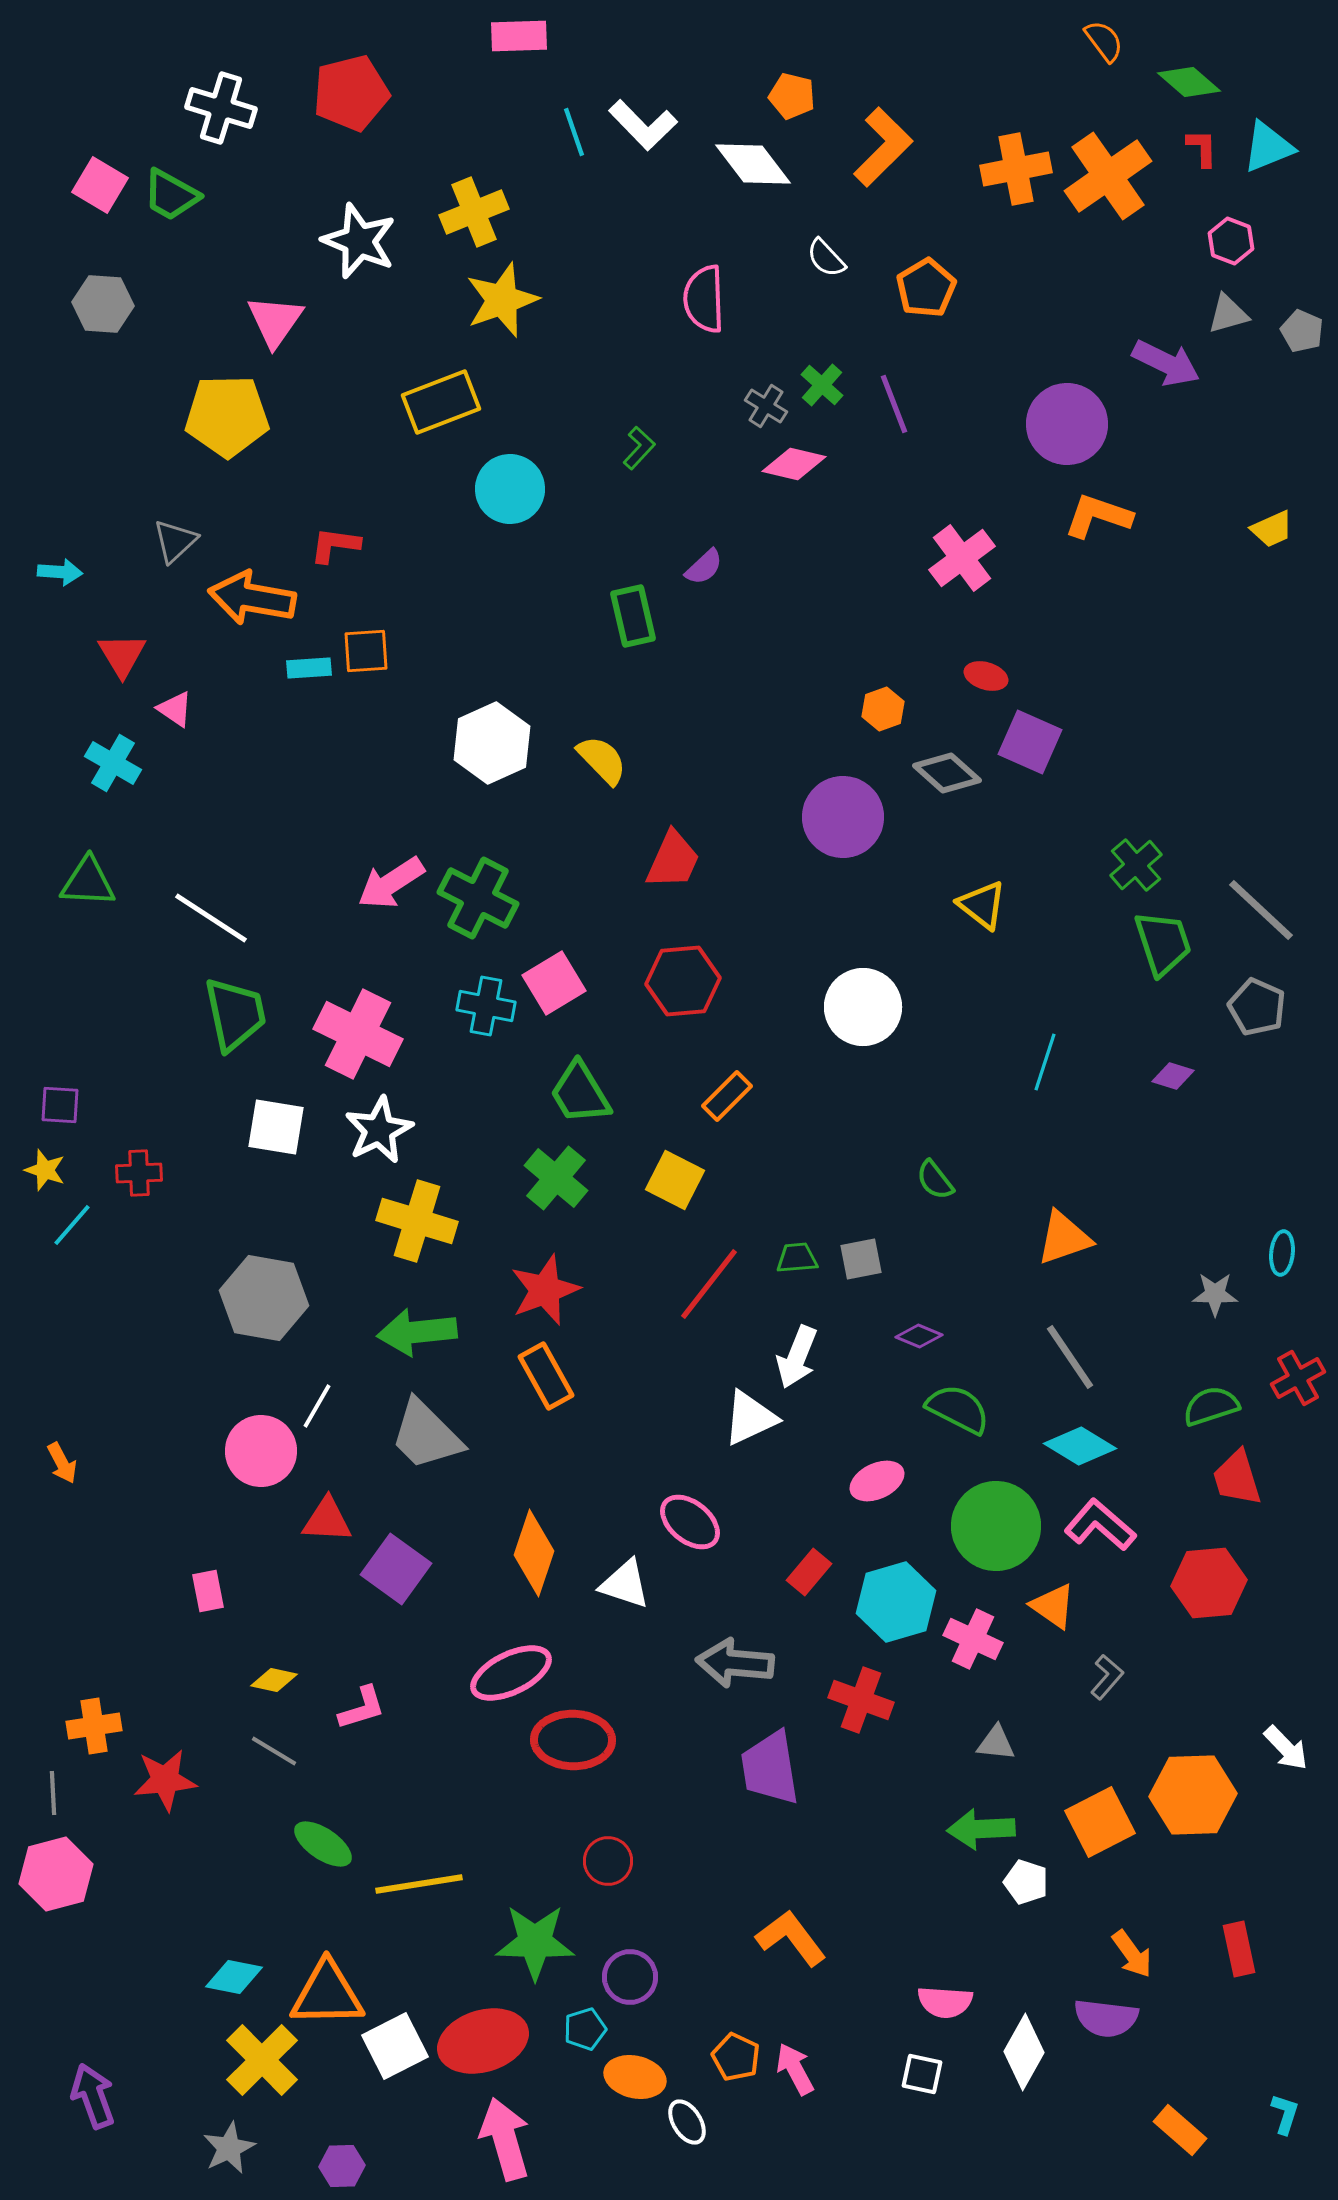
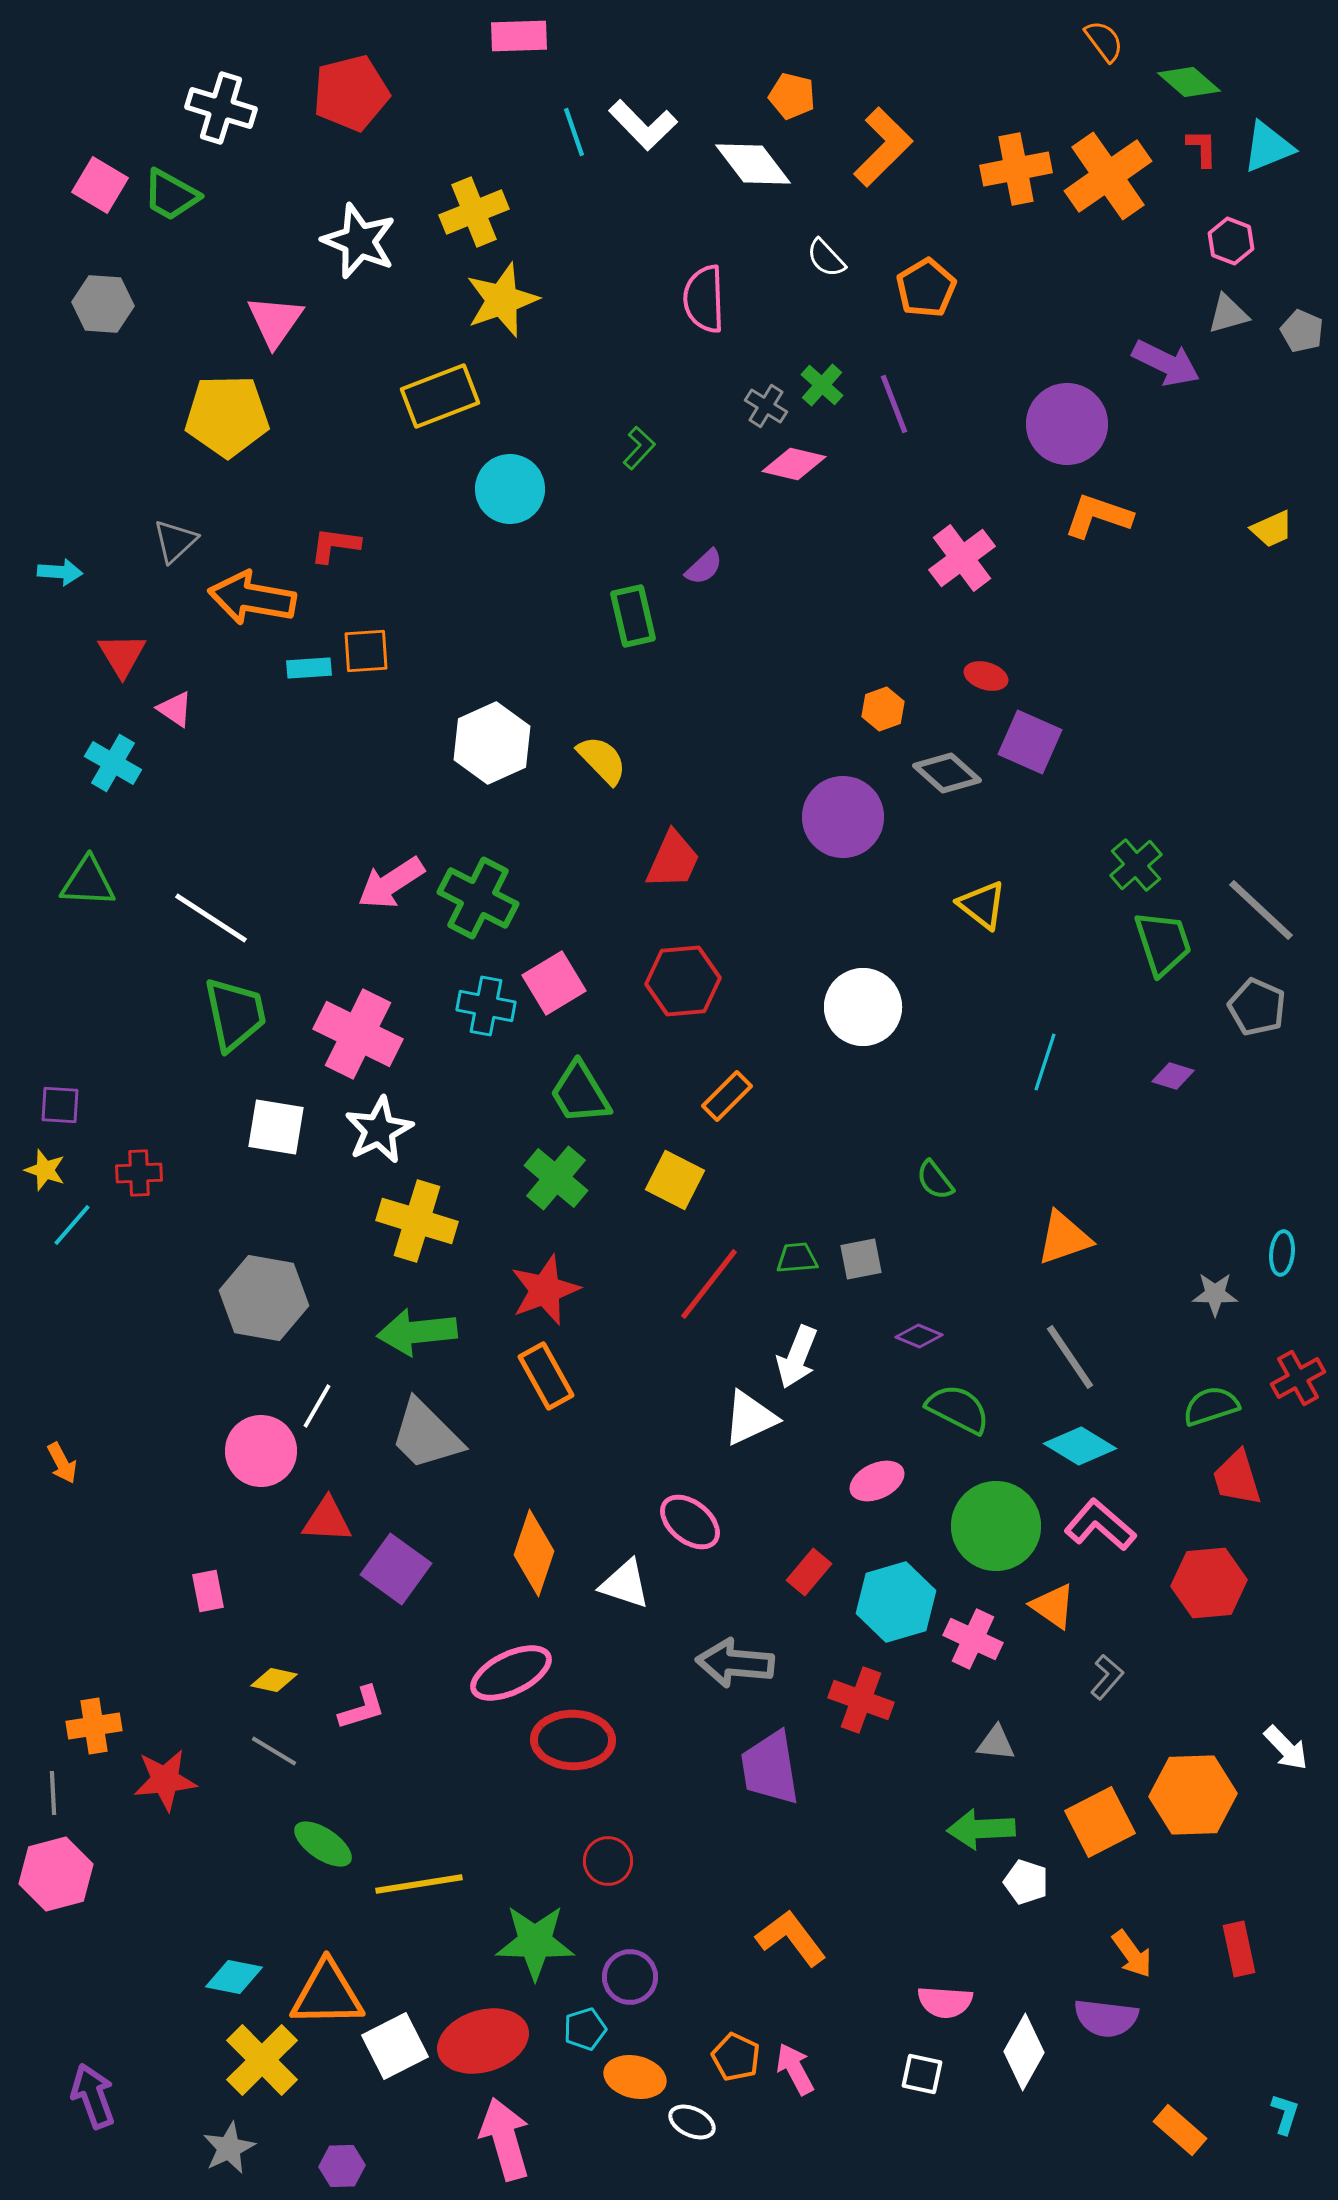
yellow rectangle at (441, 402): moved 1 px left, 6 px up
white ellipse at (687, 2122): moved 5 px right; rotated 33 degrees counterclockwise
